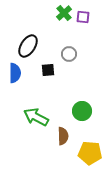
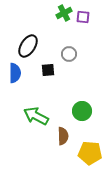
green cross: rotated 14 degrees clockwise
green arrow: moved 1 px up
